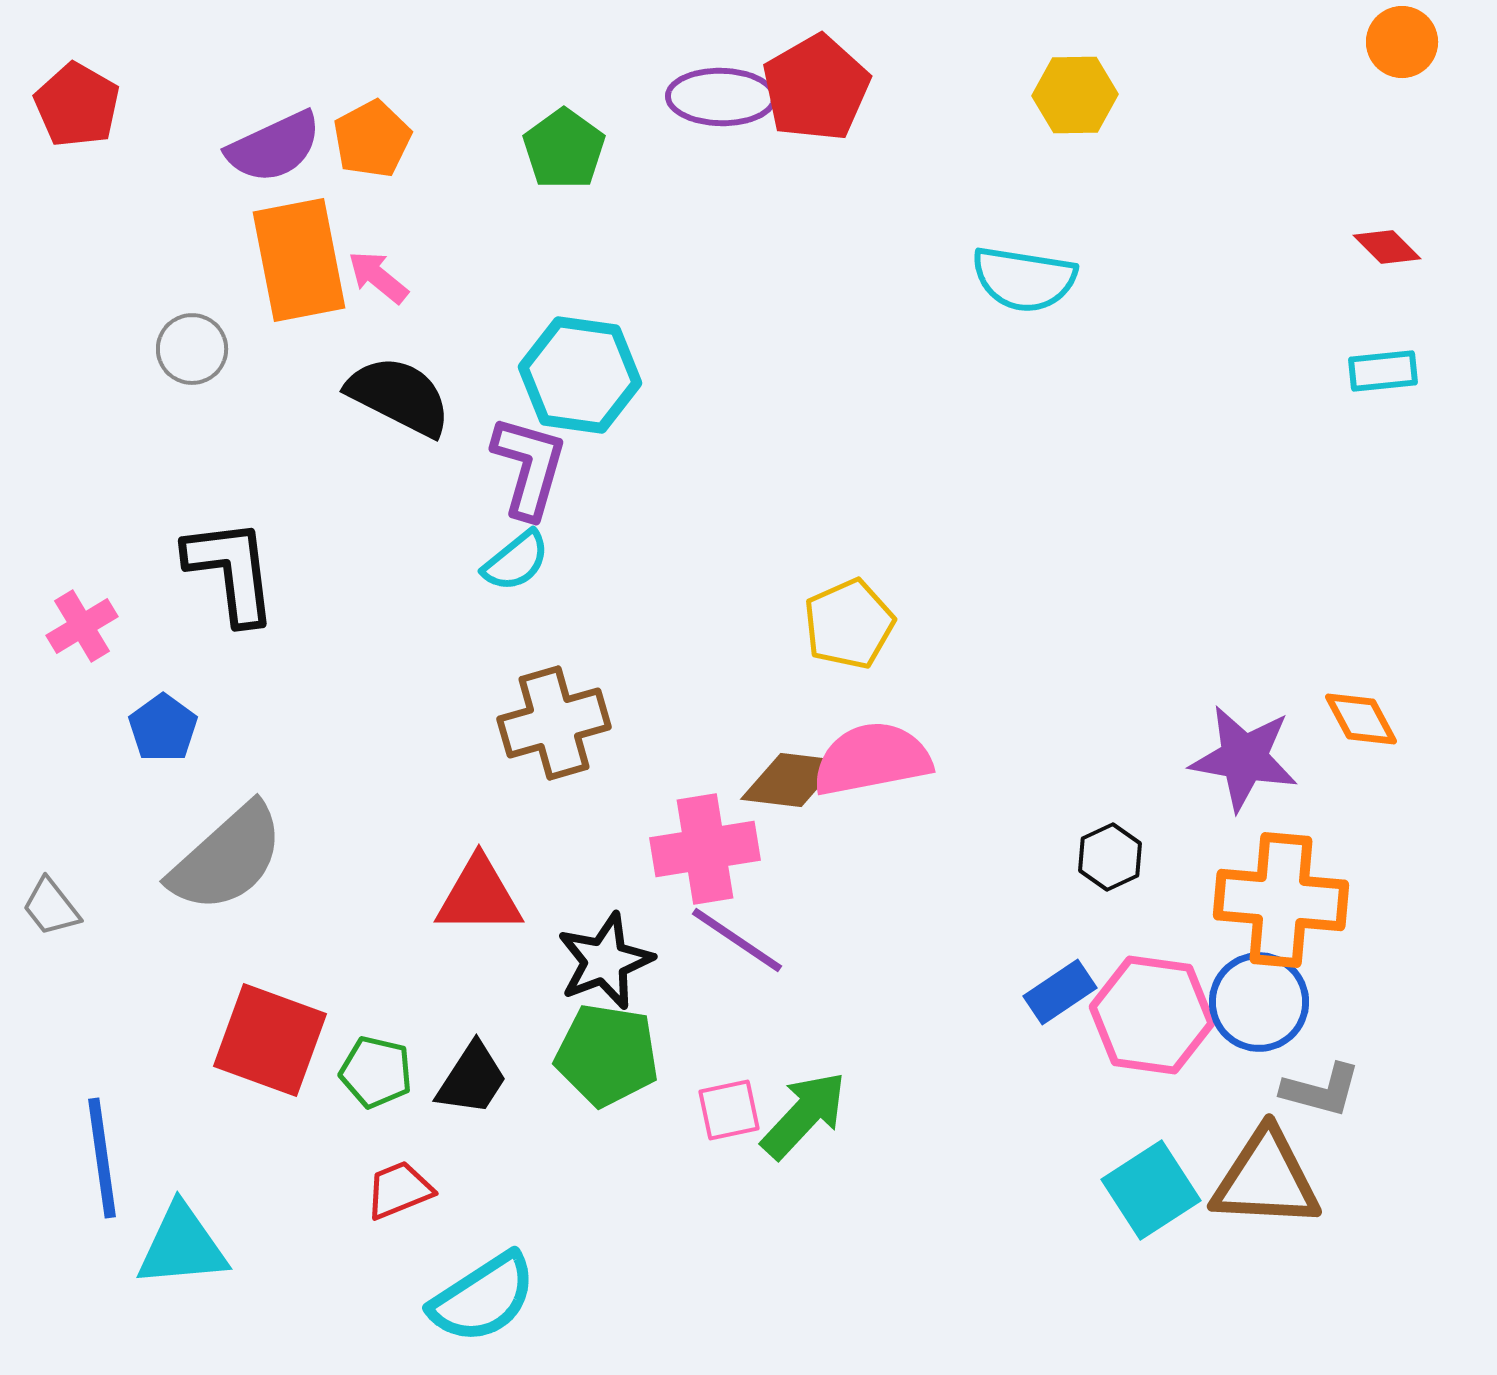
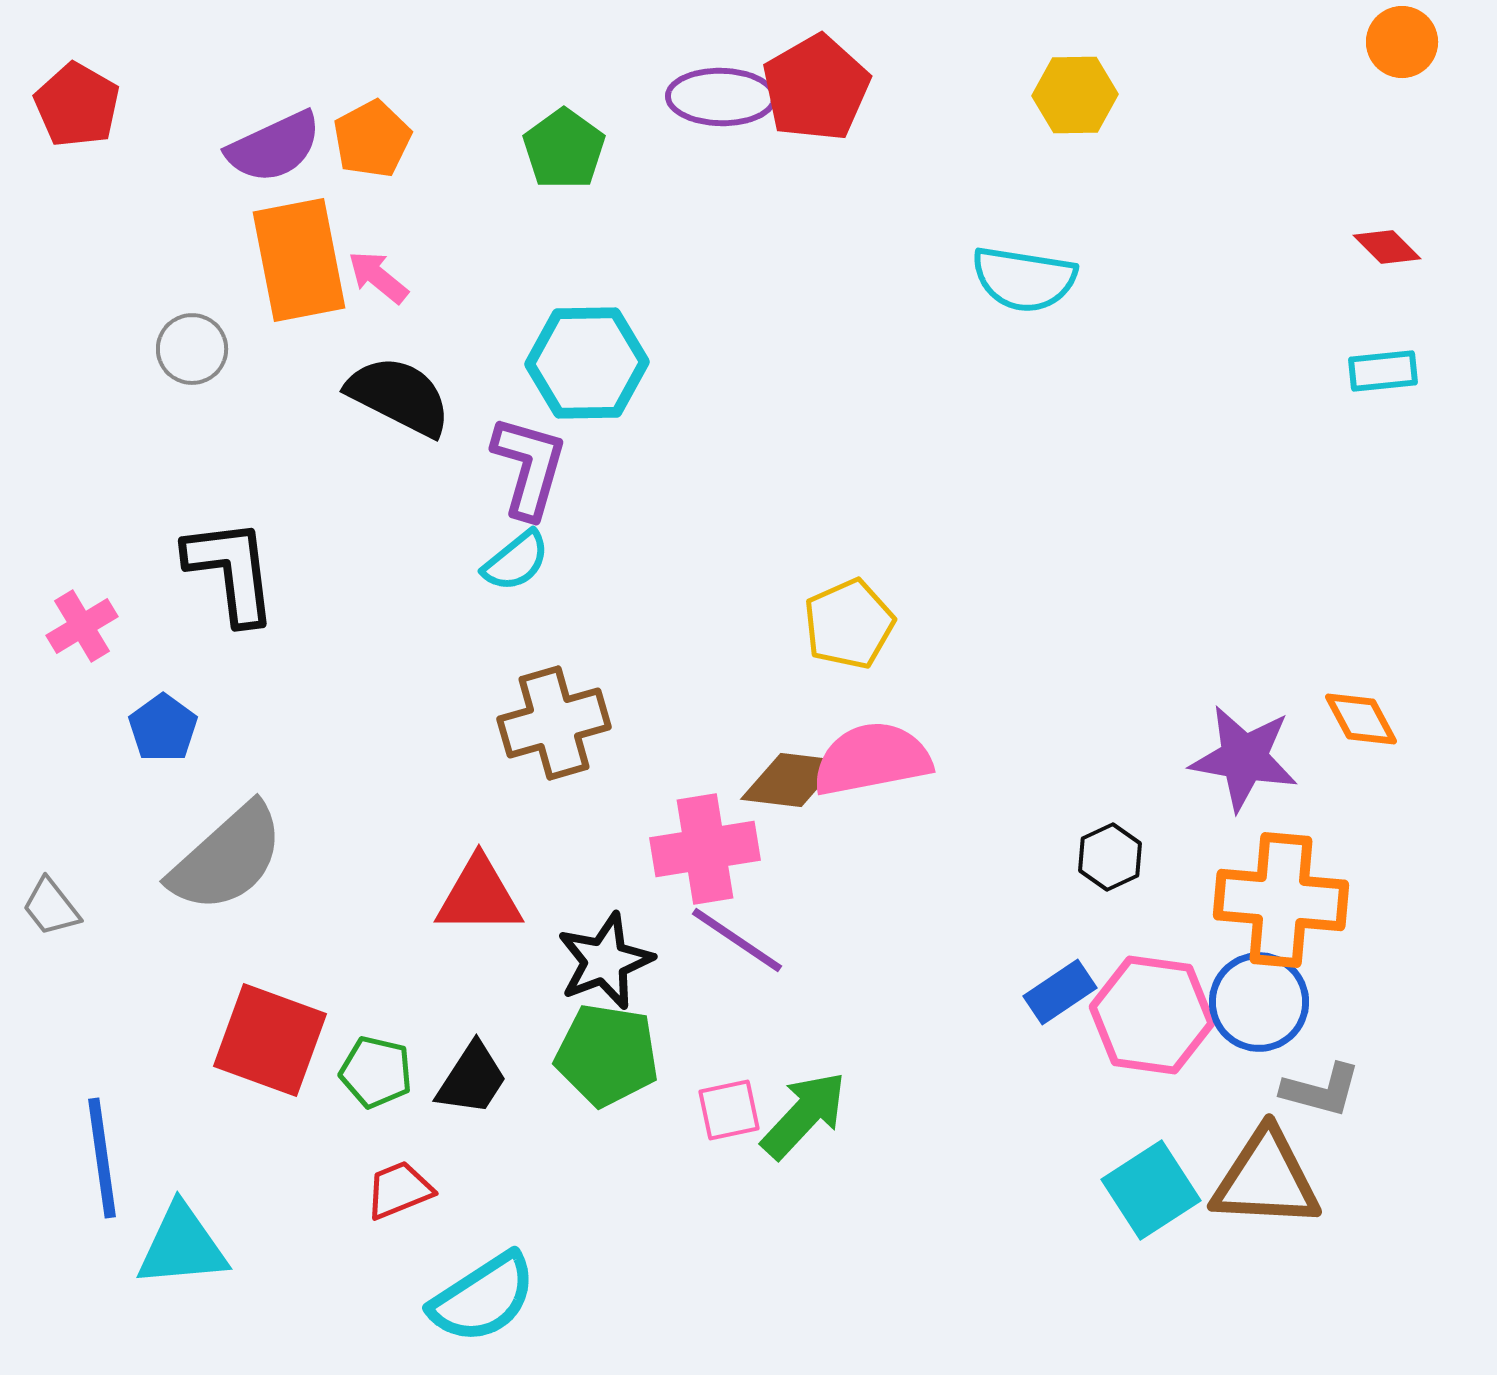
cyan hexagon at (580, 375): moved 7 px right, 12 px up; rotated 9 degrees counterclockwise
